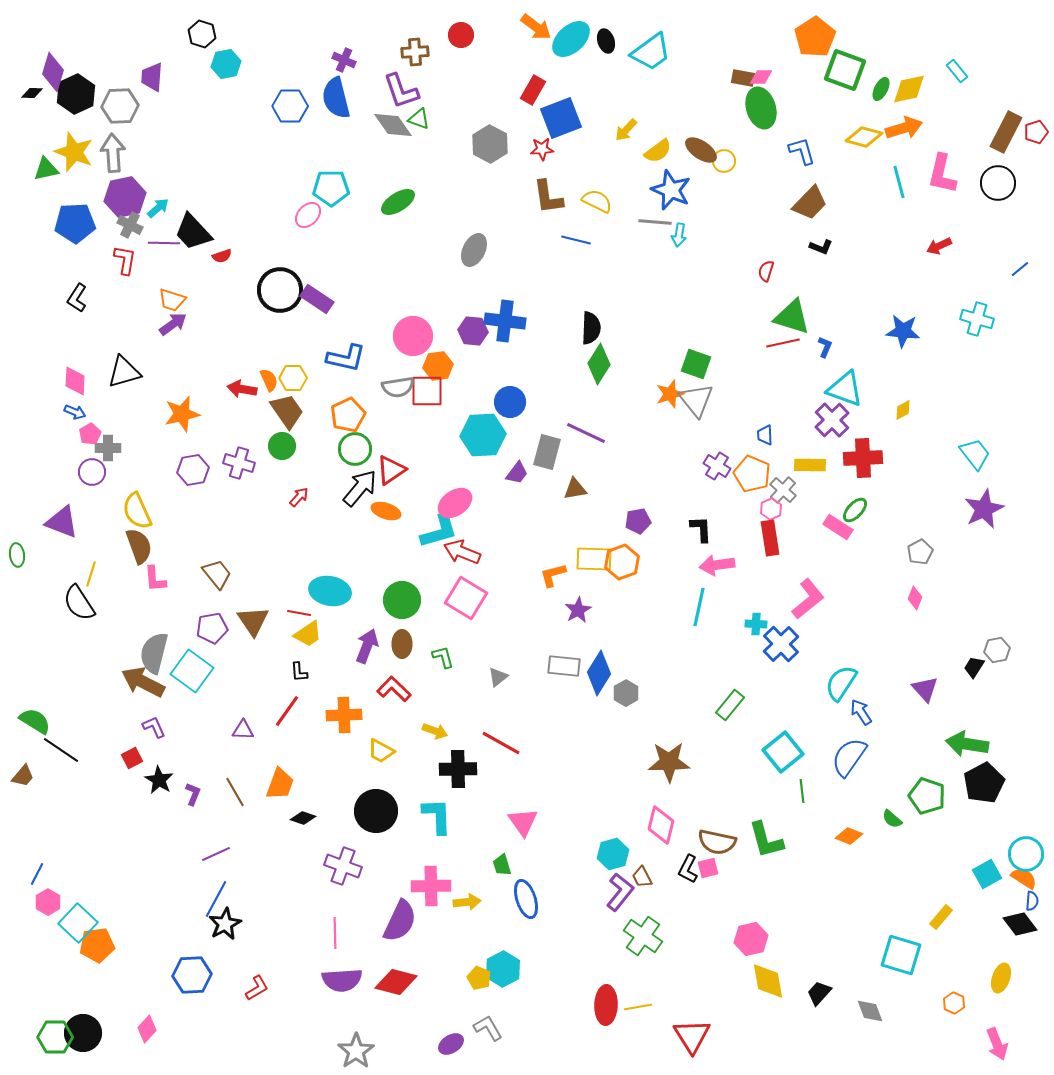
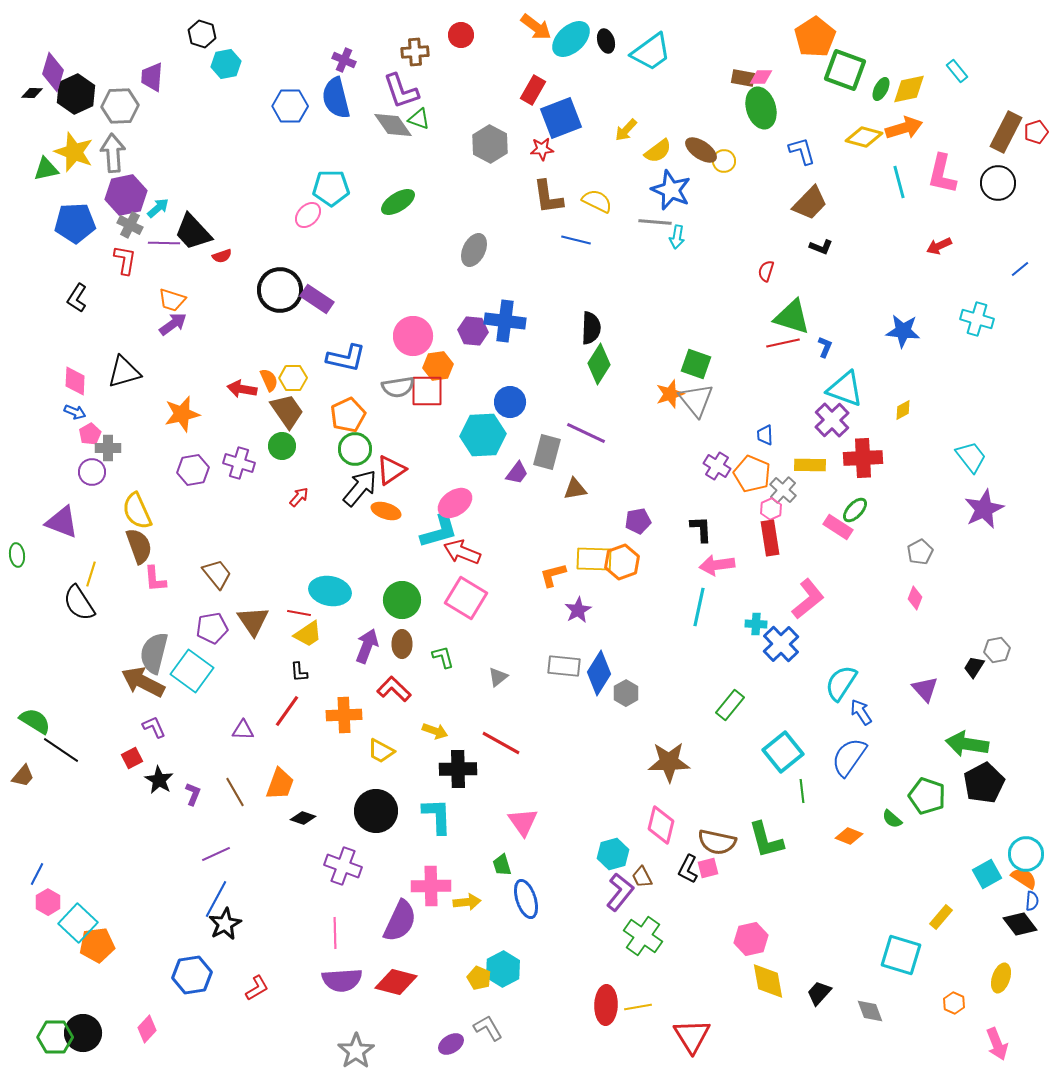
purple hexagon at (125, 197): moved 1 px right, 2 px up
cyan arrow at (679, 235): moved 2 px left, 2 px down
cyan trapezoid at (975, 454): moved 4 px left, 3 px down
blue hexagon at (192, 975): rotated 6 degrees counterclockwise
